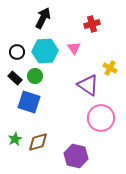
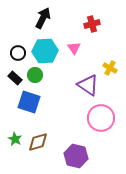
black circle: moved 1 px right, 1 px down
green circle: moved 1 px up
green star: rotated 16 degrees counterclockwise
